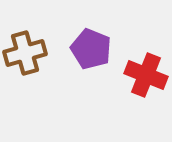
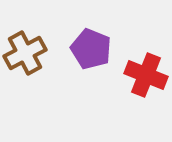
brown cross: rotated 12 degrees counterclockwise
